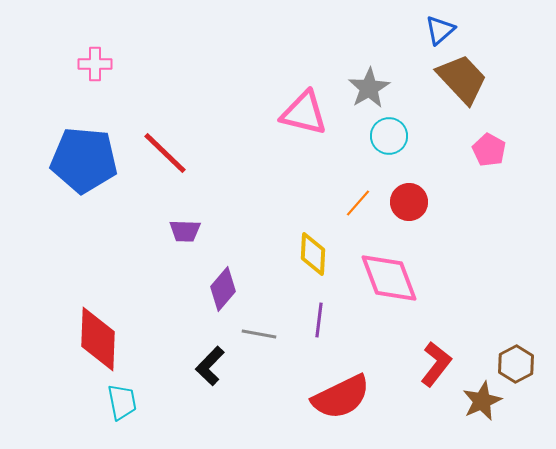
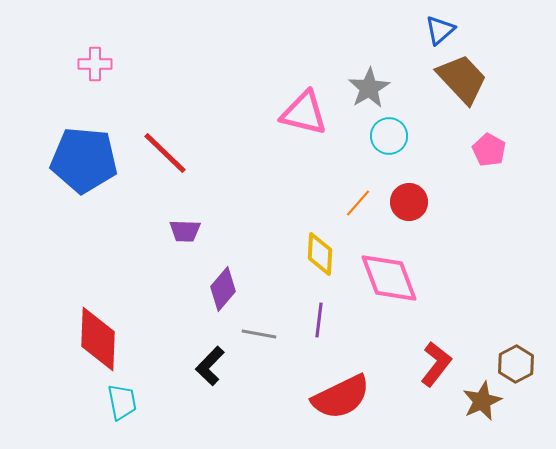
yellow diamond: moved 7 px right
